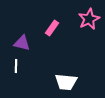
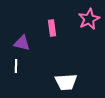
pink rectangle: rotated 42 degrees counterclockwise
white trapezoid: rotated 10 degrees counterclockwise
